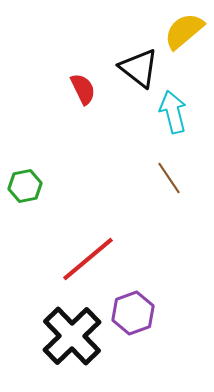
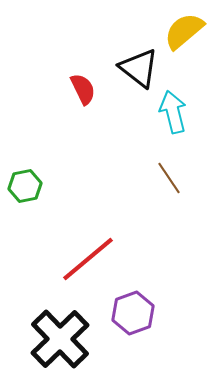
black cross: moved 12 px left, 3 px down
